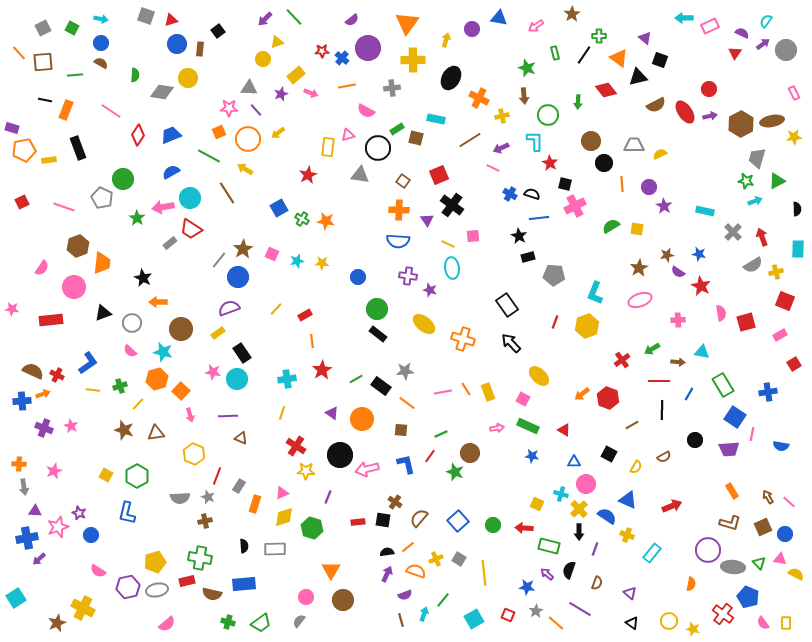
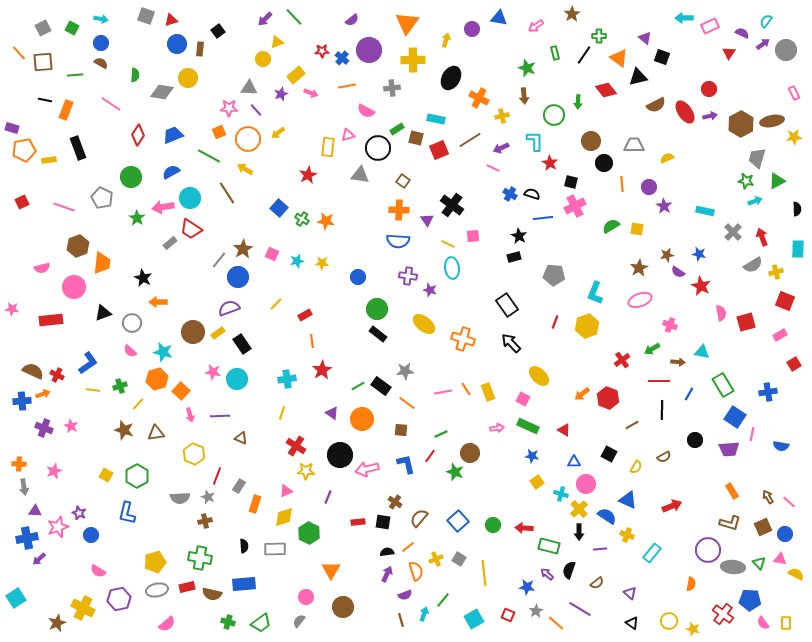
purple circle at (368, 48): moved 1 px right, 2 px down
red triangle at (735, 53): moved 6 px left
black square at (660, 60): moved 2 px right, 3 px up
pink line at (111, 111): moved 7 px up
green circle at (548, 115): moved 6 px right
blue trapezoid at (171, 135): moved 2 px right
yellow semicircle at (660, 154): moved 7 px right, 4 px down
red square at (439, 175): moved 25 px up
green circle at (123, 179): moved 8 px right, 2 px up
black square at (565, 184): moved 6 px right, 2 px up
blue square at (279, 208): rotated 18 degrees counterclockwise
blue line at (539, 218): moved 4 px right
black rectangle at (528, 257): moved 14 px left
pink semicircle at (42, 268): rotated 42 degrees clockwise
yellow line at (276, 309): moved 5 px up
pink cross at (678, 320): moved 8 px left, 5 px down; rotated 24 degrees clockwise
brown circle at (181, 329): moved 12 px right, 3 px down
black rectangle at (242, 353): moved 9 px up
green line at (356, 379): moved 2 px right, 7 px down
purple line at (228, 416): moved 8 px left
pink triangle at (282, 493): moved 4 px right, 2 px up
yellow square at (537, 504): moved 22 px up; rotated 32 degrees clockwise
black square at (383, 520): moved 2 px down
green hexagon at (312, 528): moved 3 px left, 5 px down; rotated 10 degrees clockwise
purple line at (595, 549): moved 5 px right; rotated 64 degrees clockwise
orange semicircle at (416, 571): rotated 54 degrees clockwise
red rectangle at (187, 581): moved 6 px down
brown semicircle at (597, 583): rotated 32 degrees clockwise
purple hexagon at (128, 587): moved 9 px left, 12 px down
blue pentagon at (748, 597): moved 2 px right, 3 px down; rotated 20 degrees counterclockwise
brown circle at (343, 600): moved 7 px down
